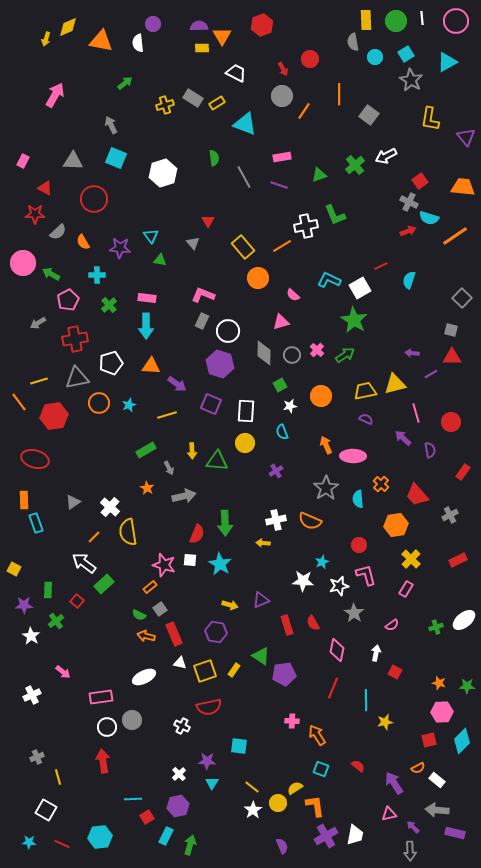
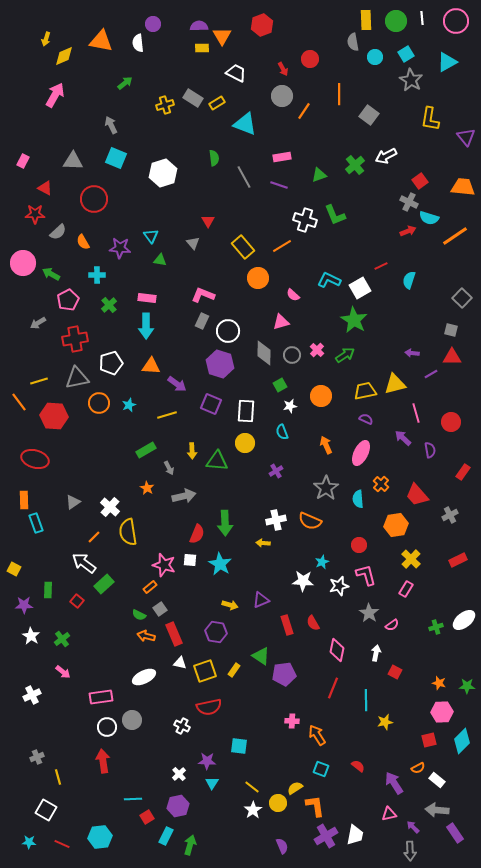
yellow diamond at (68, 27): moved 4 px left, 29 px down
white cross at (306, 226): moved 1 px left, 6 px up; rotated 30 degrees clockwise
red hexagon at (54, 416): rotated 12 degrees clockwise
pink ellipse at (353, 456): moved 8 px right, 3 px up; rotated 65 degrees counterclockwise
gray star at (354, 613): moved 15 px right
green cross at (56, 621): moved 6 px right, 18 px down
purple rectangle at (455, 833): rotated 42 degrees clockwise
